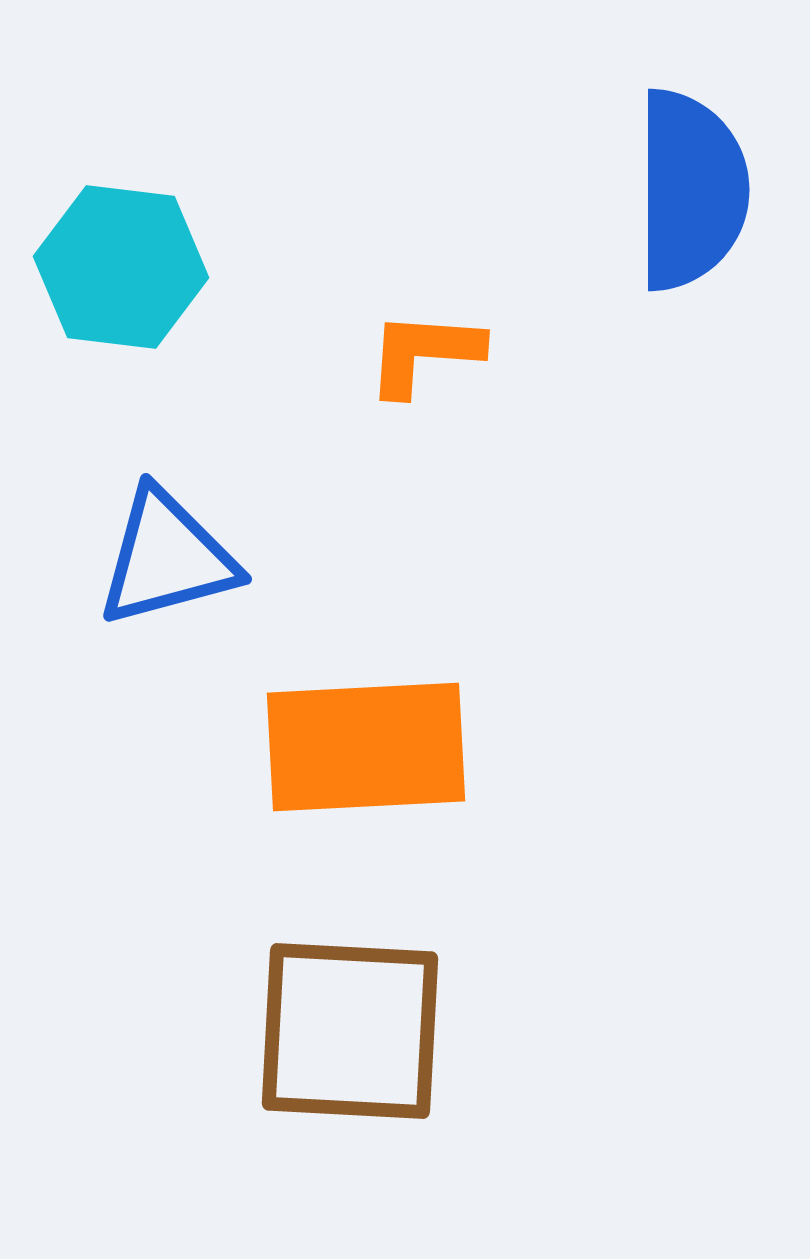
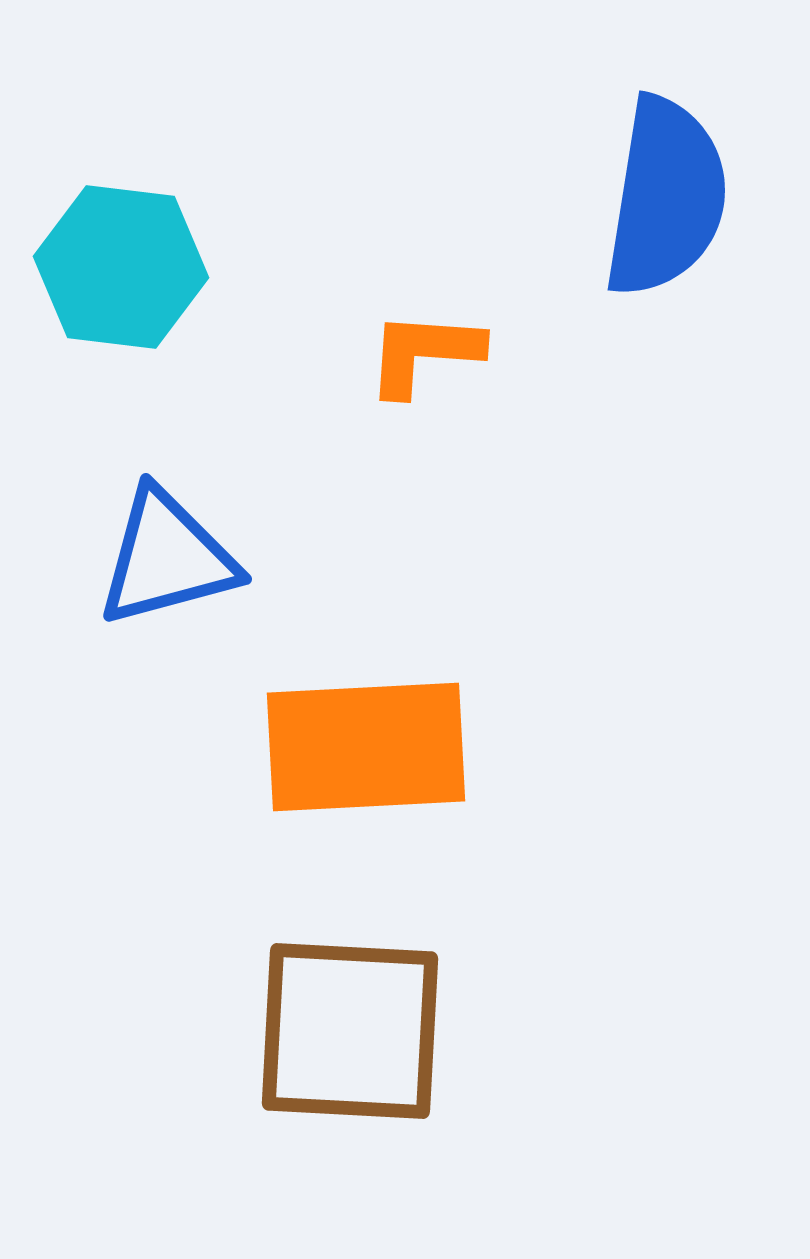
blue semicircle: moved 25 px left, 7 px down; rotated 9 degrees clockwise
